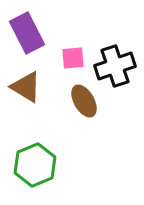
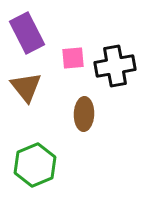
black cross: rotated 9 degrees clockwise
brown triangle: rotated 20 degrees clockwise
brown ellipse: moved 13 px down; rotated 32 degrees clockwise
